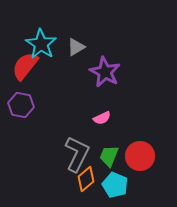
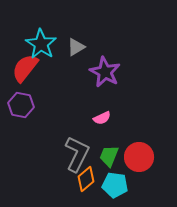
red semicircle: moved 2 px down
red circle: moved 1 px left, 1 px down
cyan pentagon: rotated 15 degrees counterclockwise
